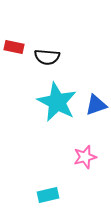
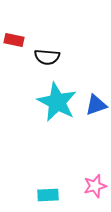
red rectangle: moved 7 px up
pink star: moved 10 px right, 29 px down
cyan rectangle: rotated 10 degrees clockwise
